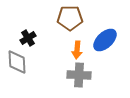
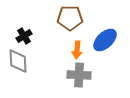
black cross: moved 4 px left, 2 px up
gray diamond: moved 1 px right, 1 px up
